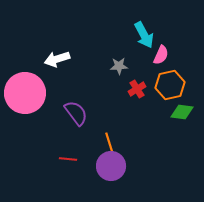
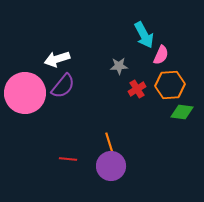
orange hexagon: rotated 8 degrees clockwise
purple semicircle: moved 13 px left, 27 px up; rotated 76 degrees clockwise
